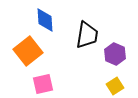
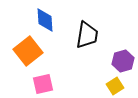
purple hexagon: moved 8 px right, 7 px down; rotated 20 degrees clockwise
